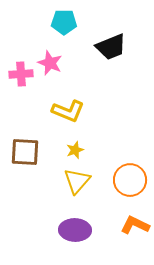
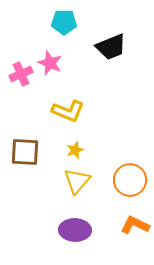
pink cross: rotated 20 degrees counterclockwise
